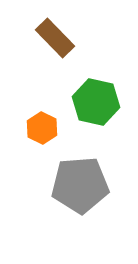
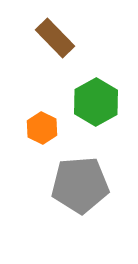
green hexagon: rotated 18 degrees clockwise
